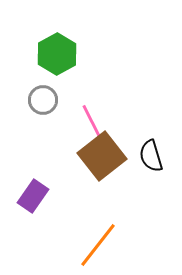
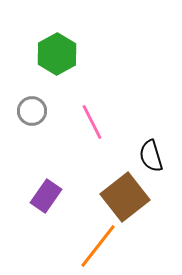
gray circle: moved 11 px left, 11 px down
brown square: moved 23 px right, 41 px down
purple rectangle: moved 13 px right
orange line: moved 1 px down
